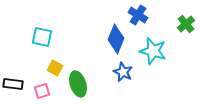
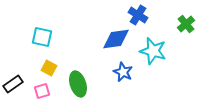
blue diamond: rotated 60 degrees clockwise
yellow square: moved 6 px left
black rectangle: rotated 42 degrees counterclockwise
